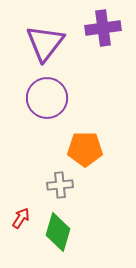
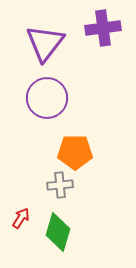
orange pentagon: moved 10 px left, 3 px down
